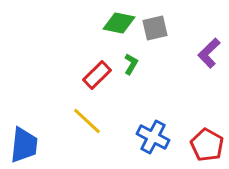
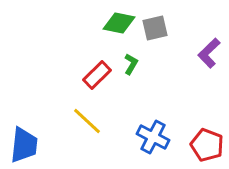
red pentagon: rotated 8 degrees counterclockwise
